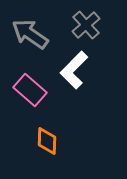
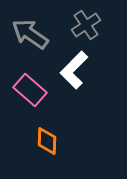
gray cross: rotated 8 degrees clockwise
